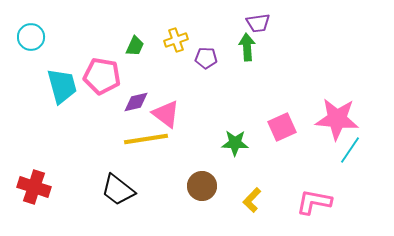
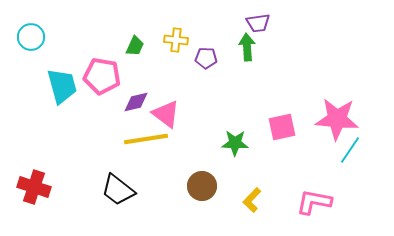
yellow cross: rotated 25 degrees clockwise
pink square: rotated 12 degrees clockwise
